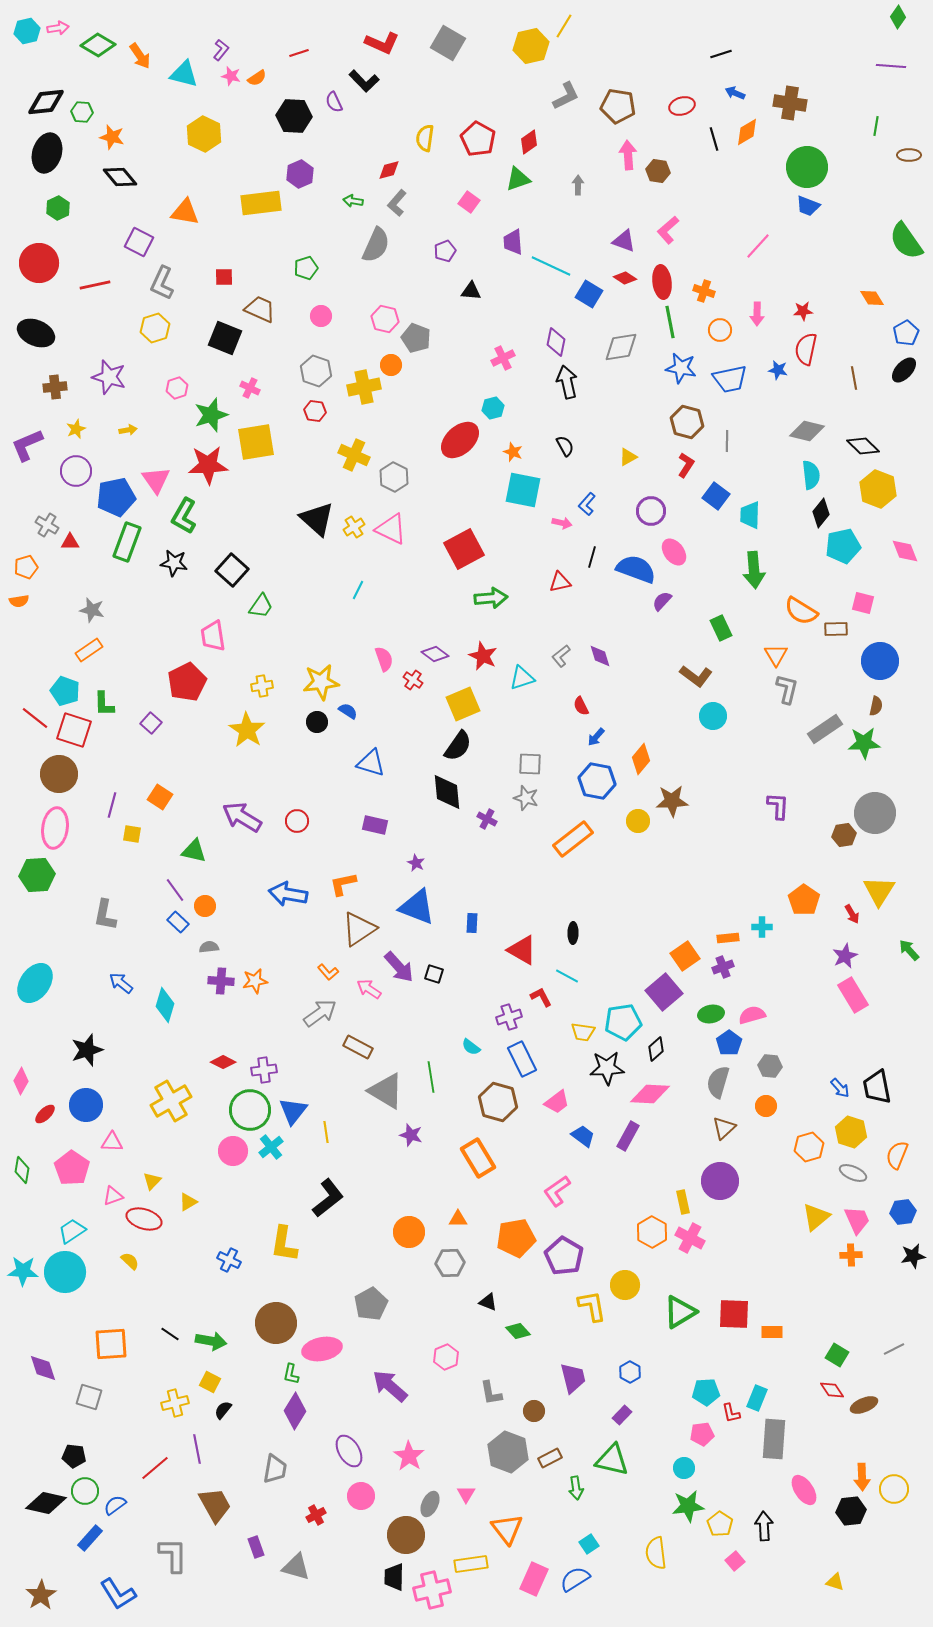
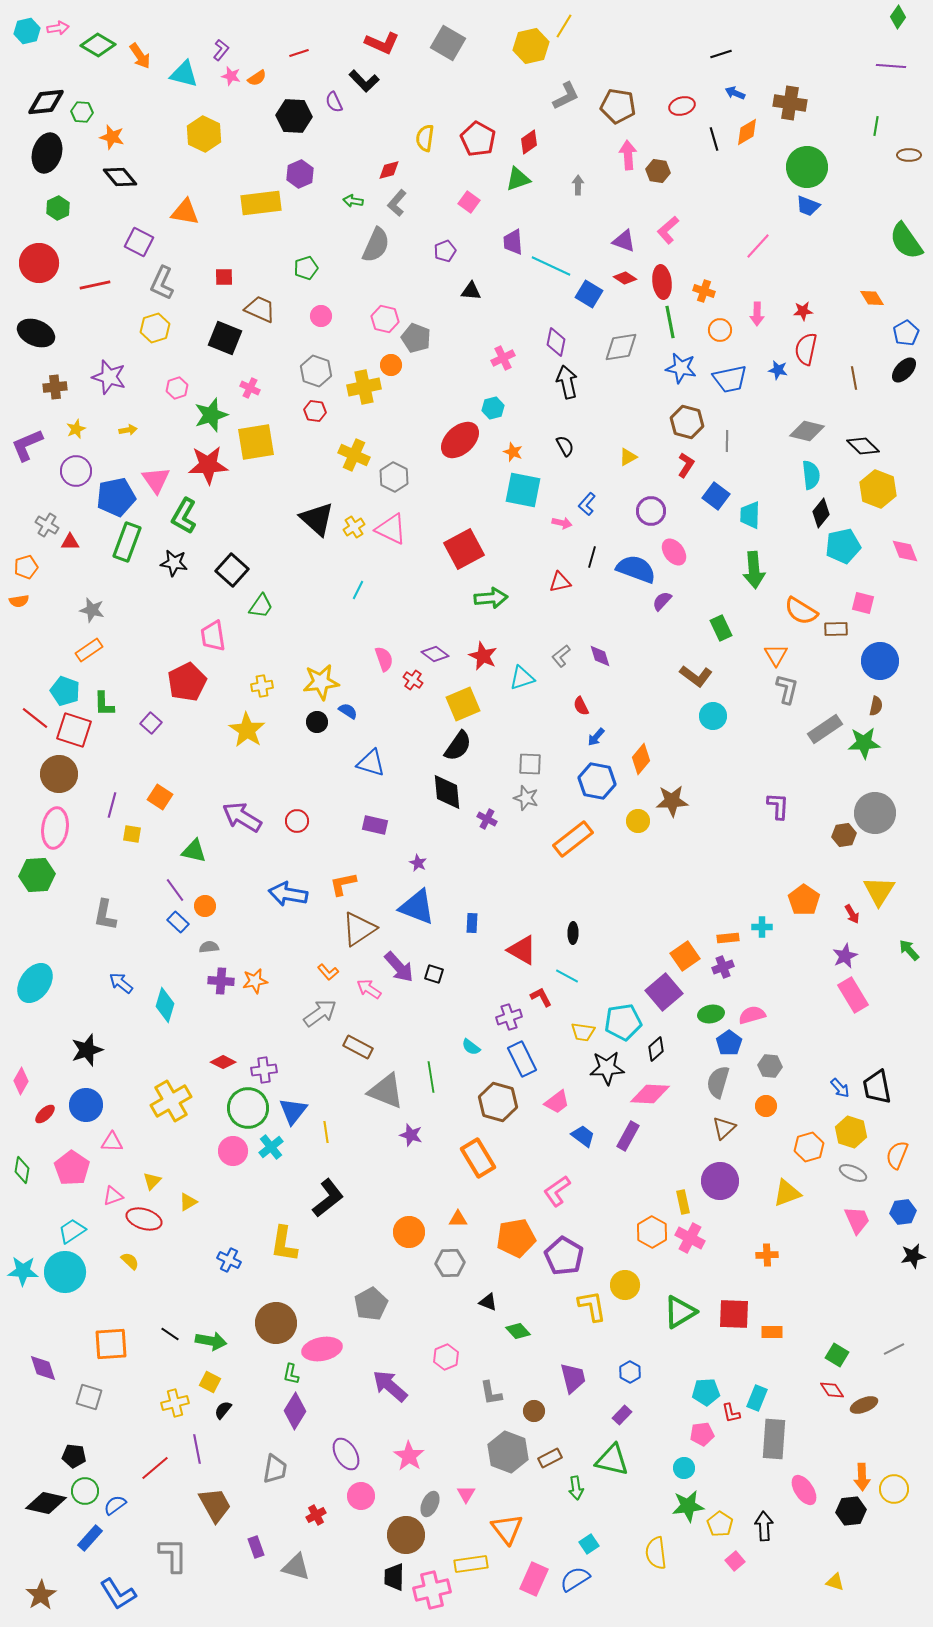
purple star at (416, 863): moved 2 px right
gray triangle at (386, 1091): rotated 9 degrees counterclockwise
green circle at (250, 1110): moved 2 px left, 2 px up
yellow triangle at (816, 1217): moved 29 px left, 24 px up; rotated 20 degrees clockwise
orange cross at (851, 1255): moved 84 px left
purple ellipse at (349, 1451): moved 3 px left, 3 px down
